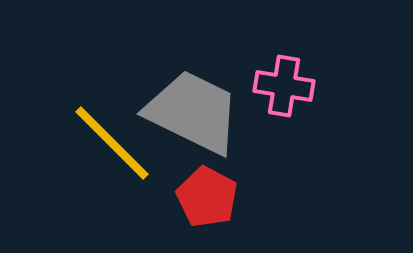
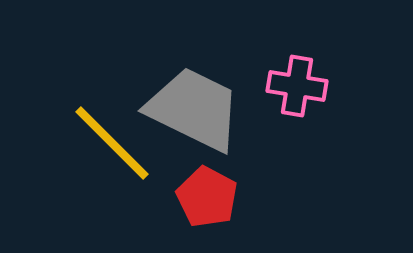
pink cross: moved 13 px right
gray trapezoid: moved 1 px right, 3 px up
